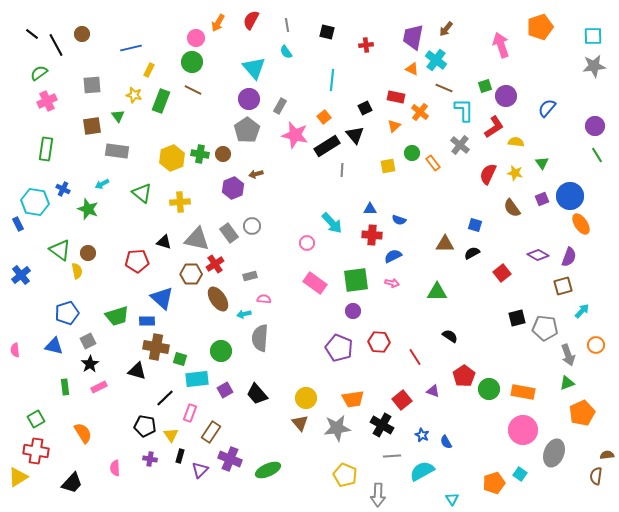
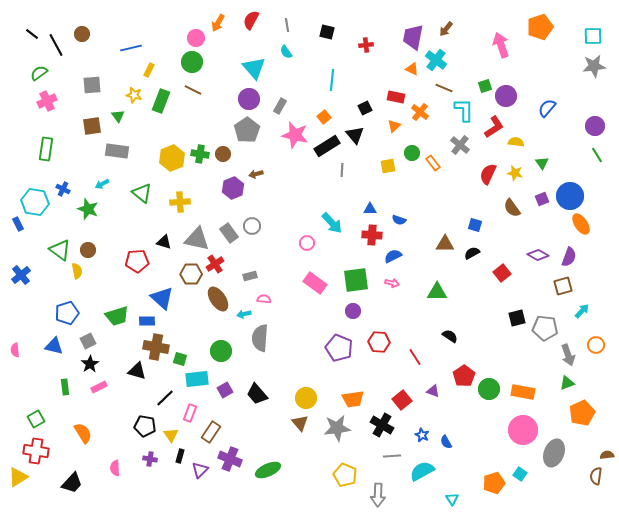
brown circle at (88, 253): moved 3 px up
